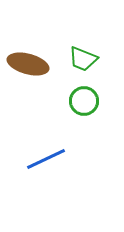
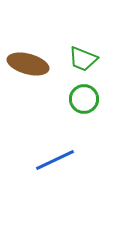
green circle: moved 2 px up
blue line: moved 9 px right, 1 px down
